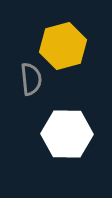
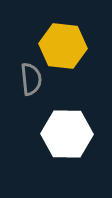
yellow hexagon: rotated 21 degrees clockwise
